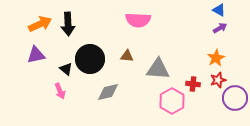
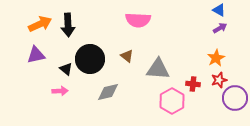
black arrow: moved 1 px down
brown triangle: rotated 32 degrees clockwise
red star: moved 1 px right
pink arrow: rotated 70 degrees counterclockwise
